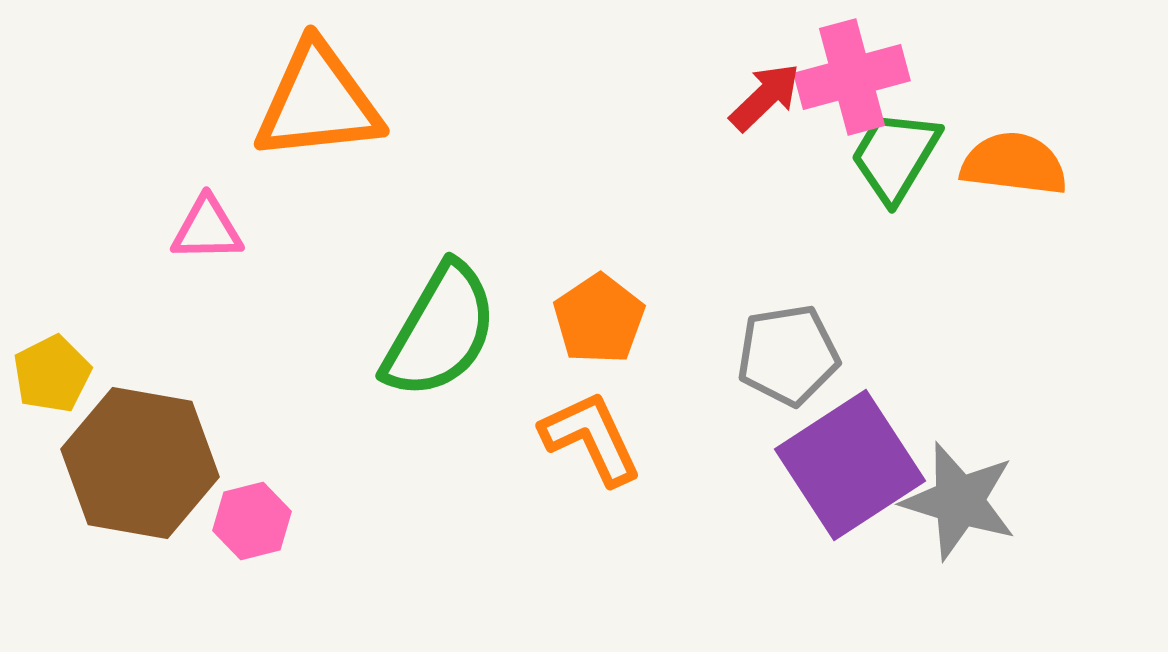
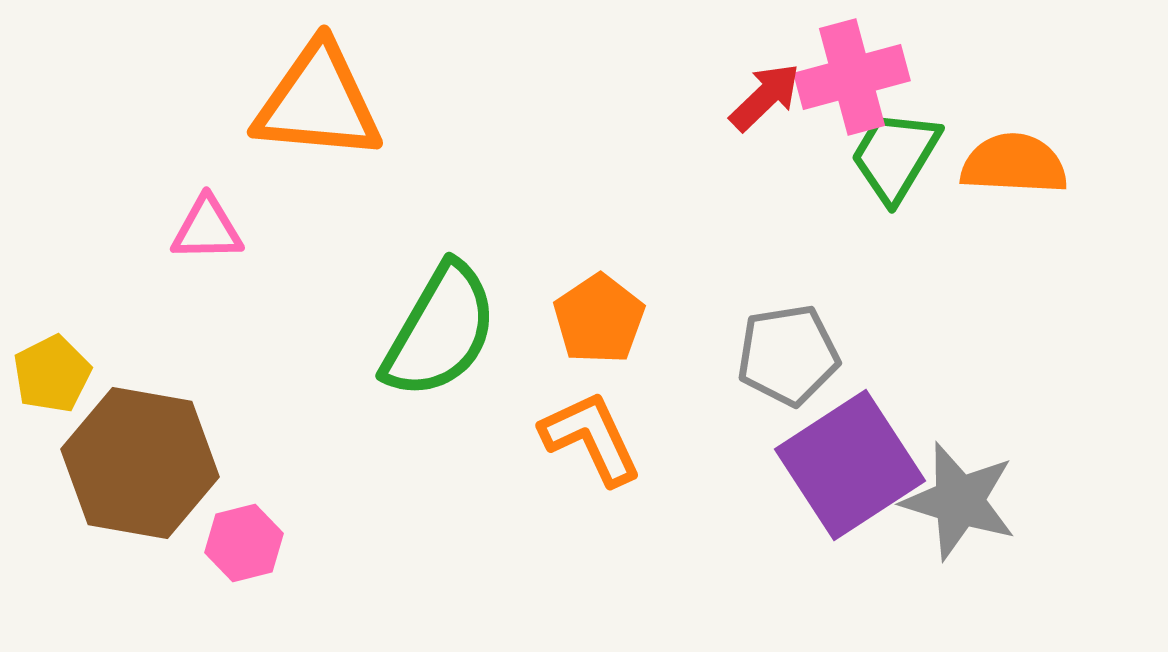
orange triangle: rotated 11 degrees clockwise
orange semicircle: rotated 4 degrees counterclockwise
pink hexagon: moved 8 px left, 22 px down
